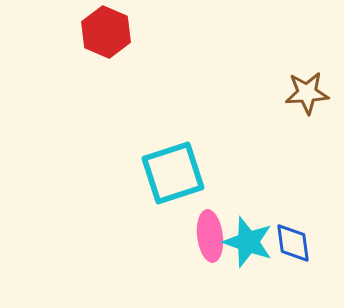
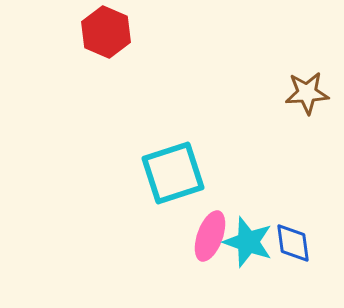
pink ellipse: rotated 27 degrees clockwise
